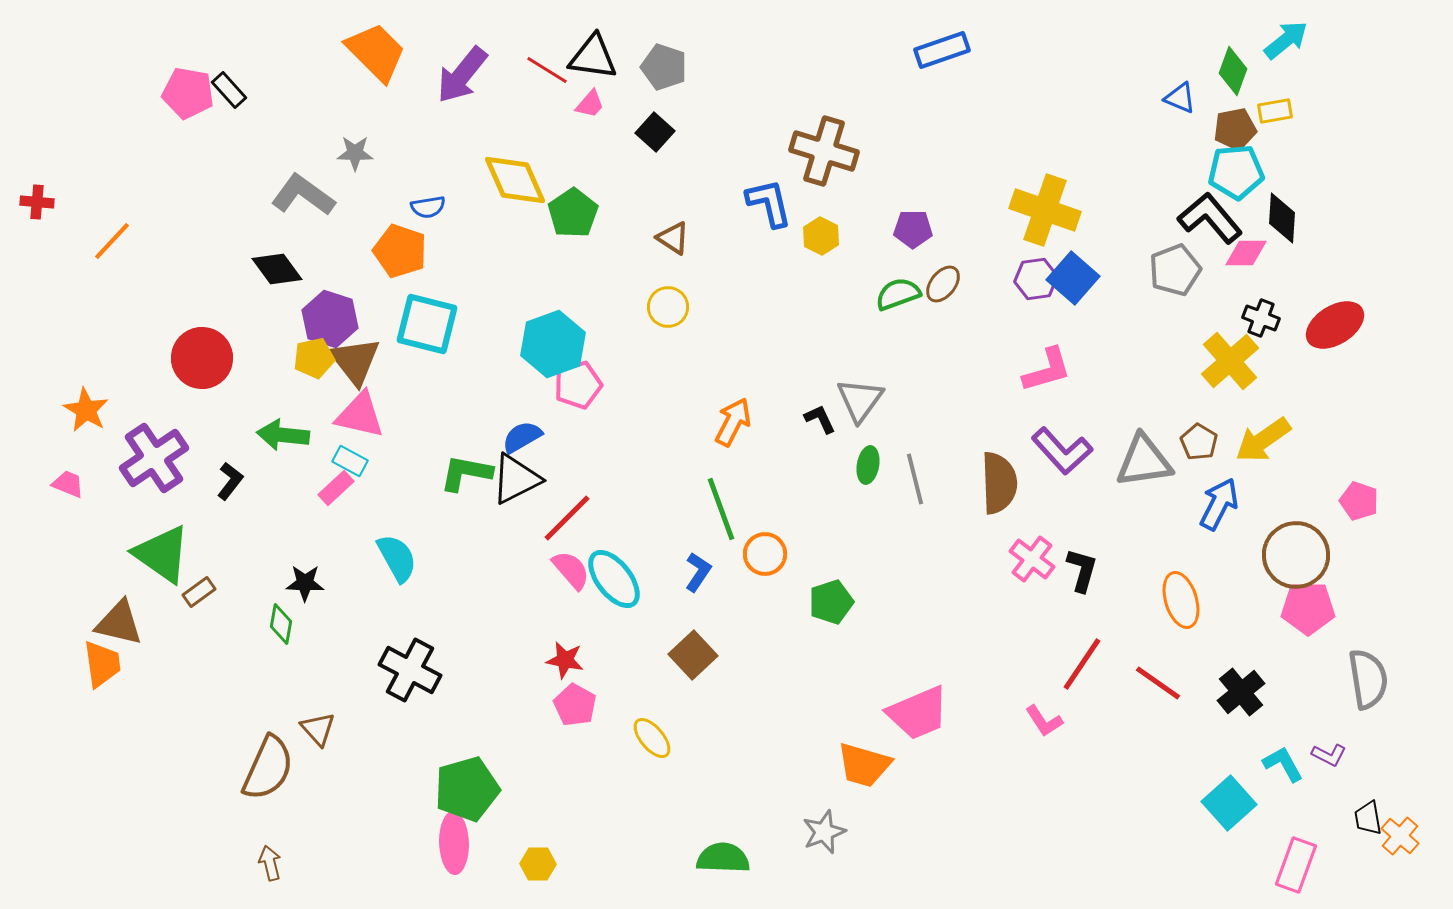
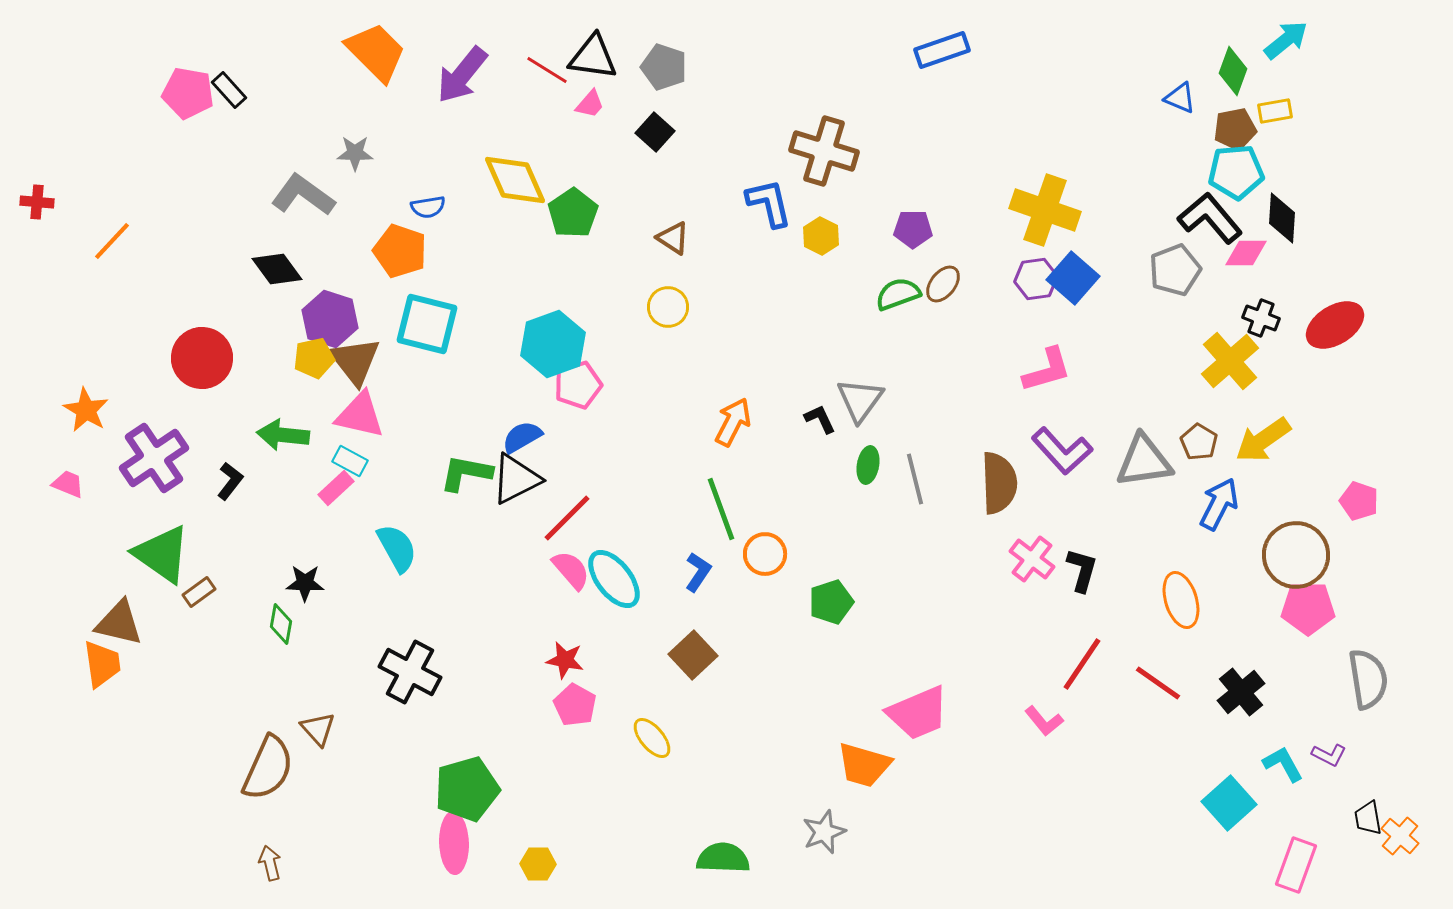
cyan semicircle at (397, 558): moved 10 px up
black cross at (410, 670): moved 2 px down
pink L-shape at (1044, 721): rotated 6 degrees counterclockwise
